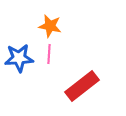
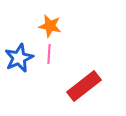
blue star: rotated 20 degrees counterclockwise
red rectangle: moved 2 px right
